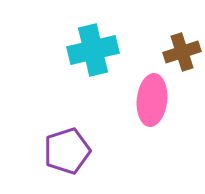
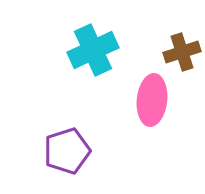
cyan cross: rotated 12 degrees counterclockwise
